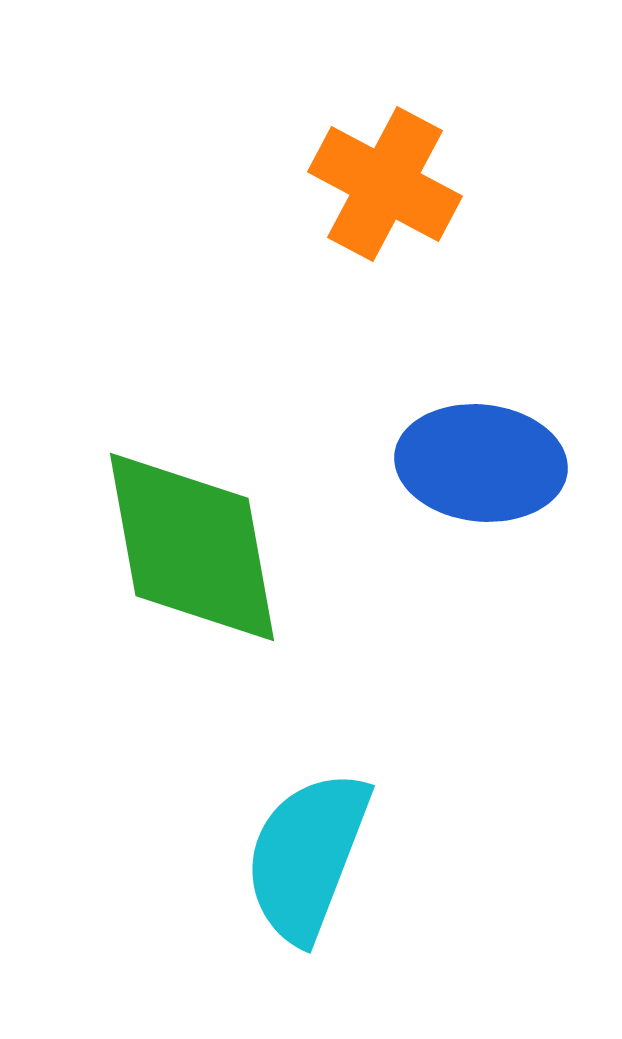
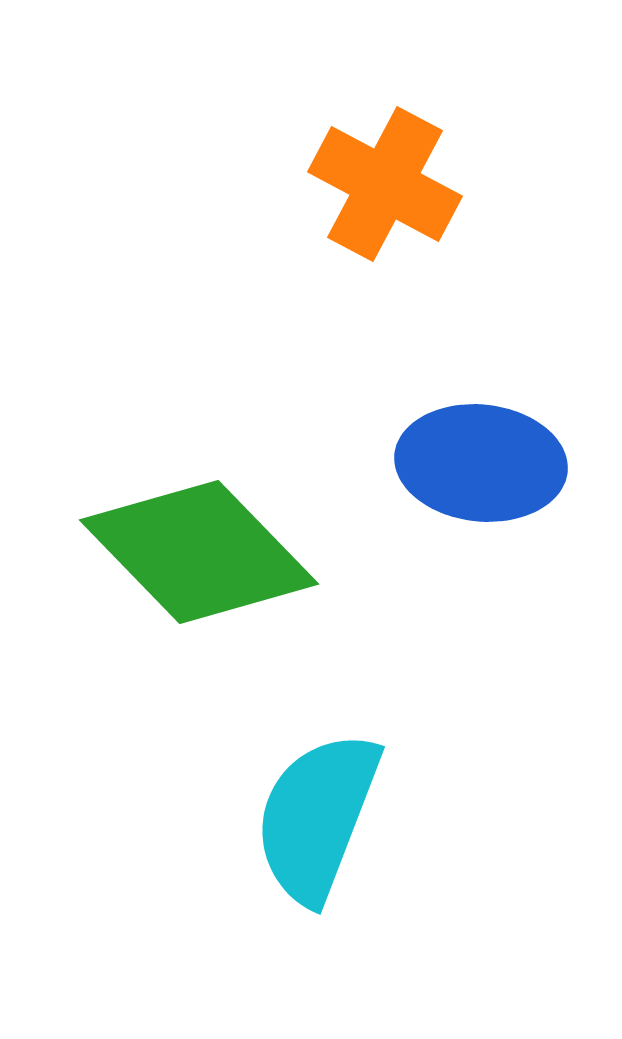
green diamond: moved 7 px right, 5 px down; rotated 34 degrees counterclockwise
cyan semicircle: moved 10 px right, 39 px up
